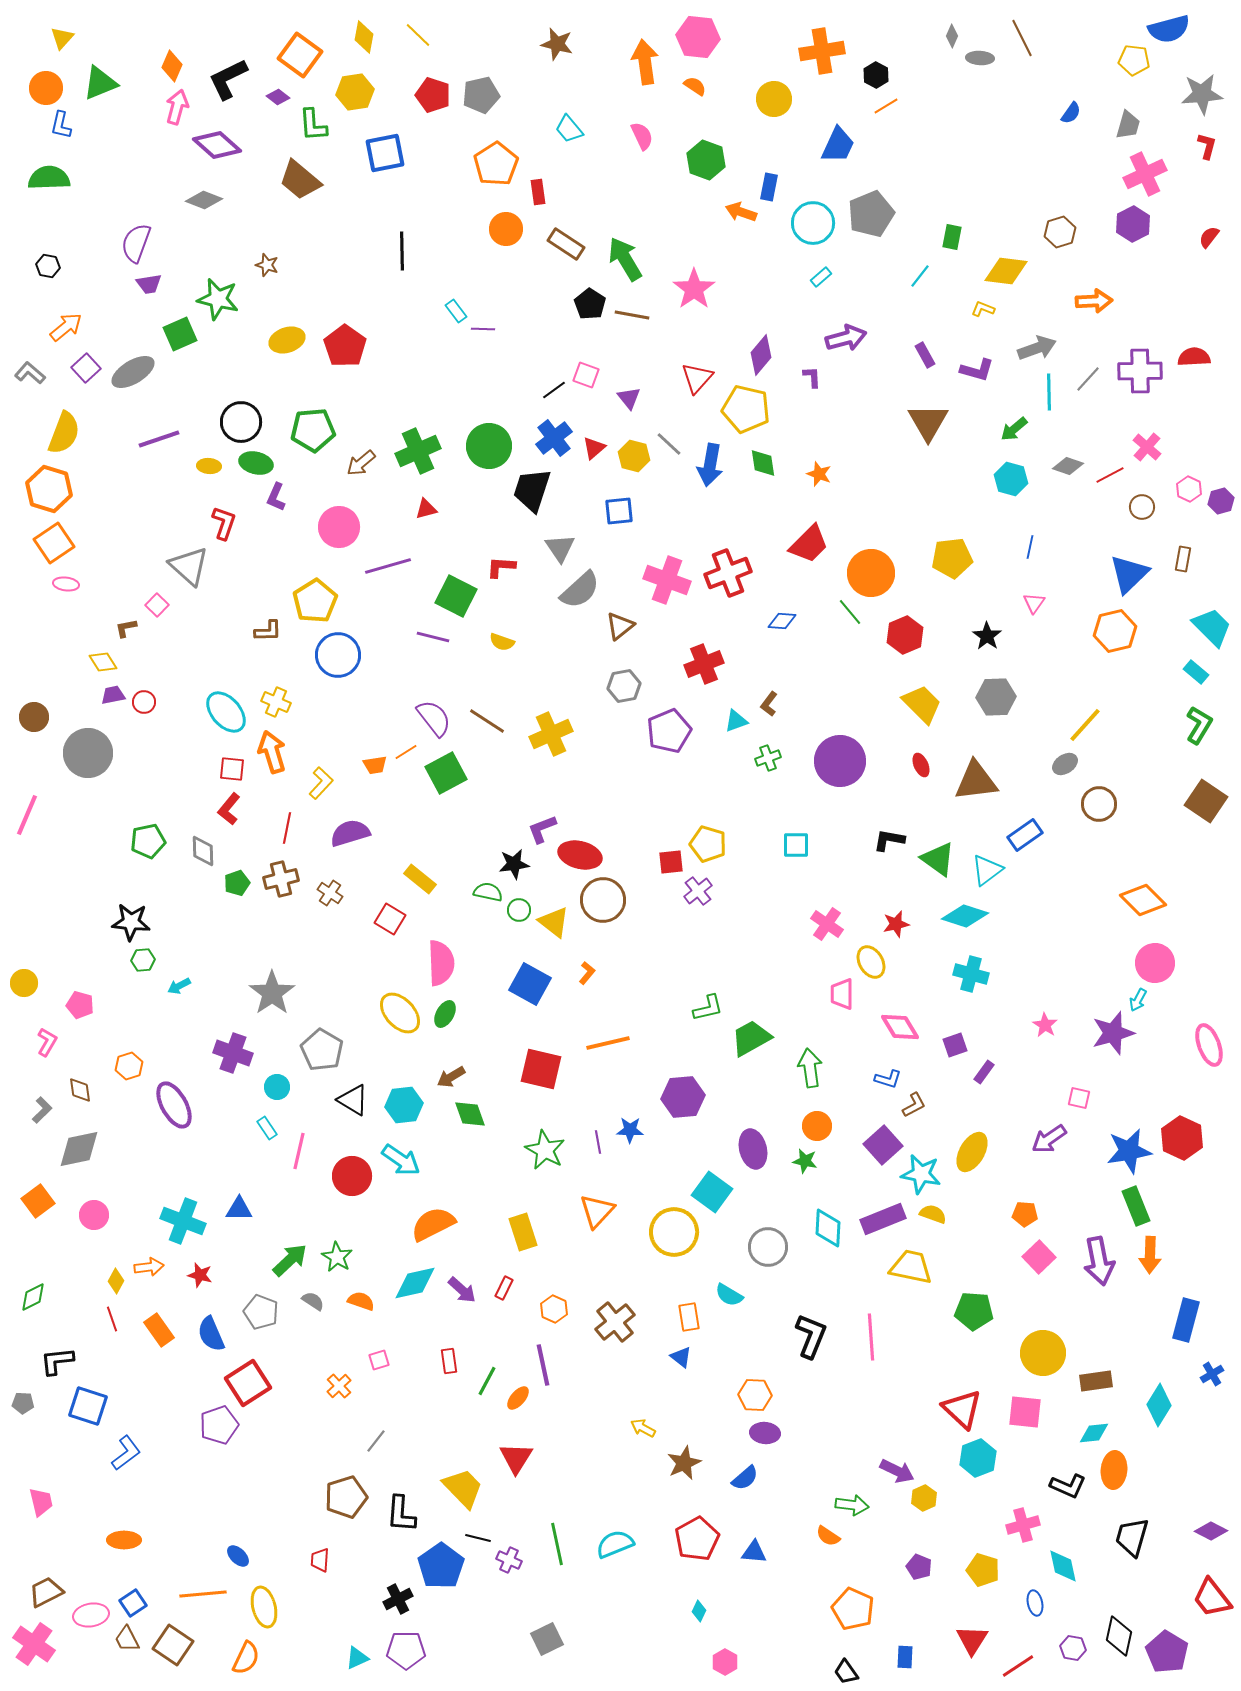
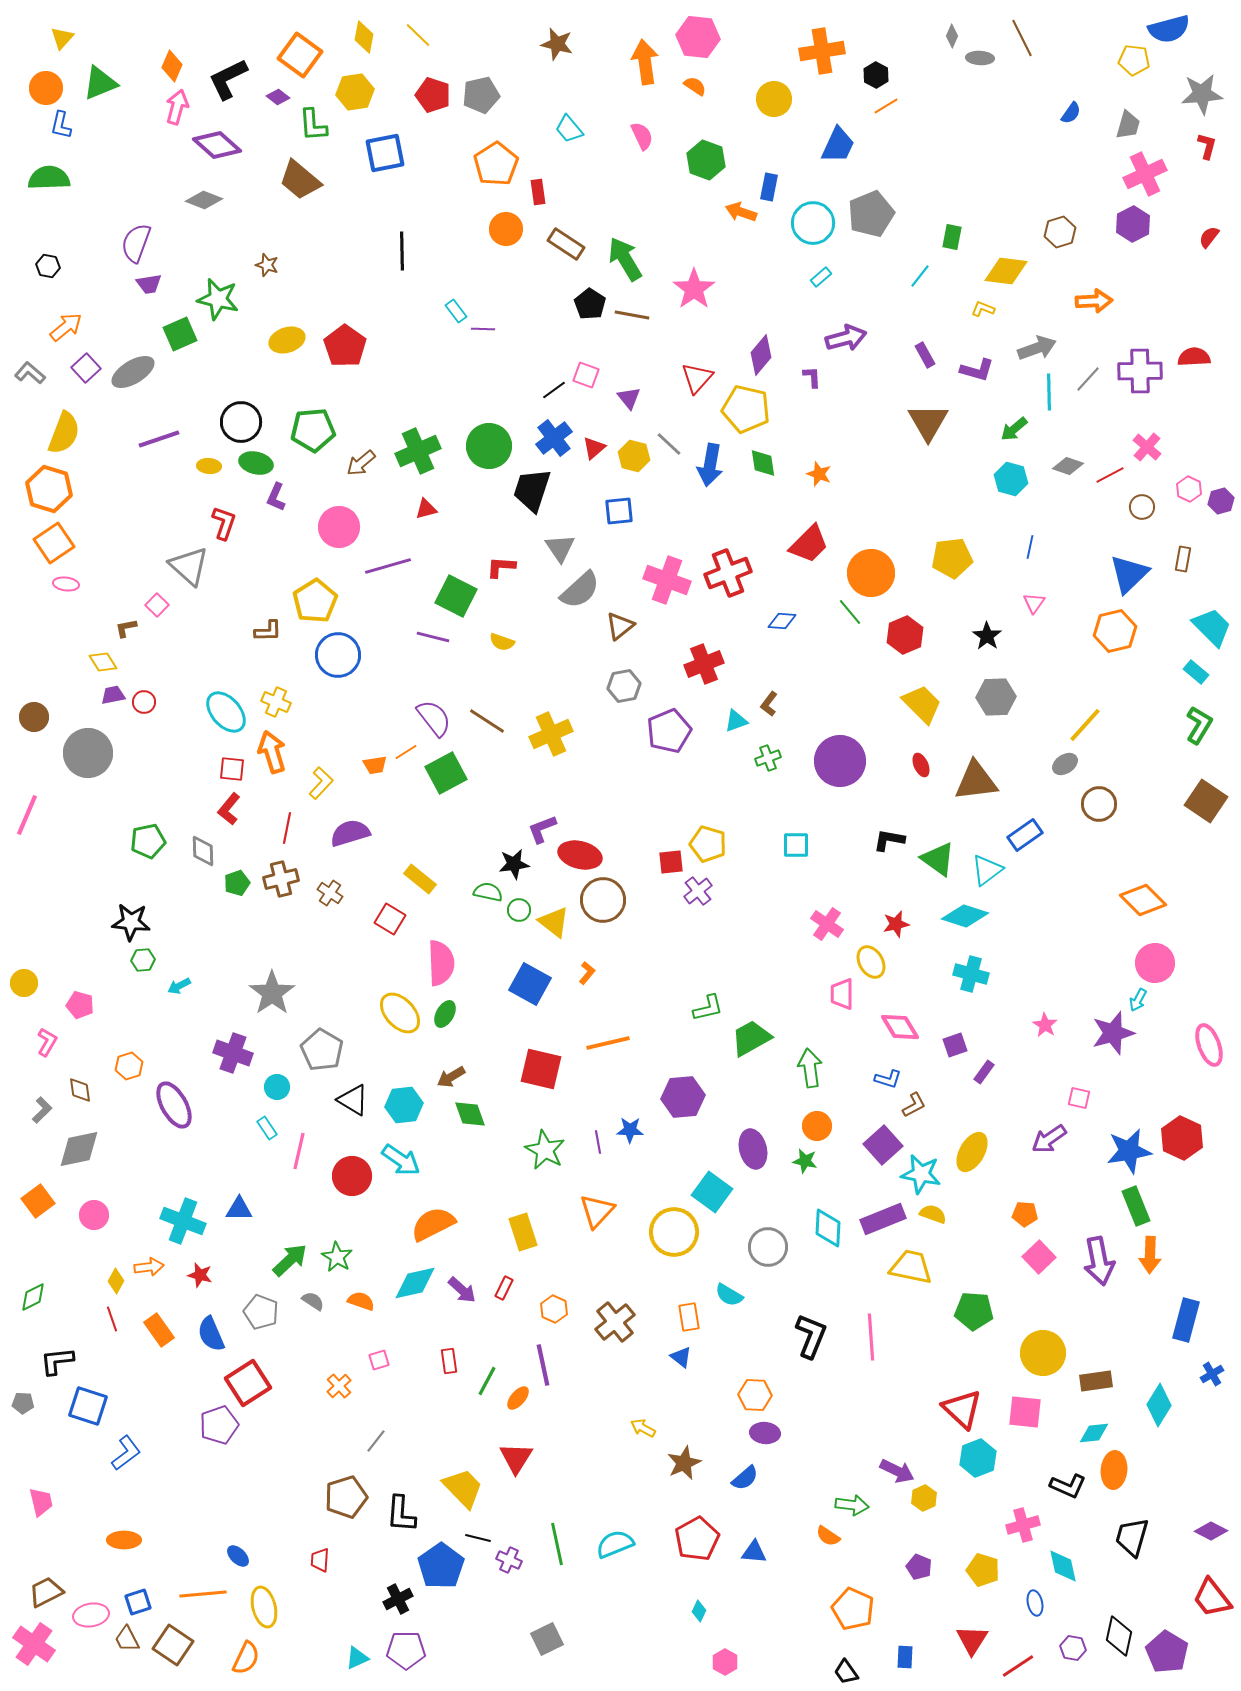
blue square at (133, 1603): moved 5 px right, 1 px up; rotated 16 degrees clockwise
